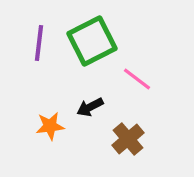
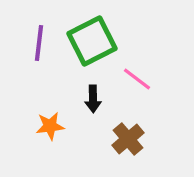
black arrow: moved 3 px right, 8 px up; rotated 64 degrees counterclockwise
